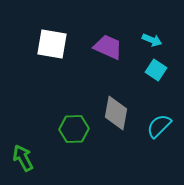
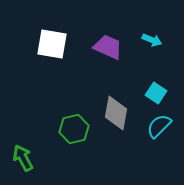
cyan square: moved 23 px down
green hexagon: rotated 12 degrees counterclockwise
